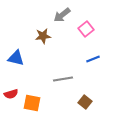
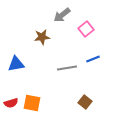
brown star: moved 1 px left, 1 px down
blue triangle: moved 6 px down; rotated 24 degrees counterclockwise
gray line: moved 4 px right, 11 px up
red semicircle: moved 9 px down
